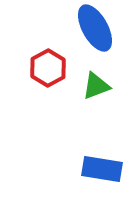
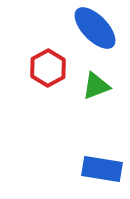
blue ellipse: rotated 15 degrees counterclockwise
